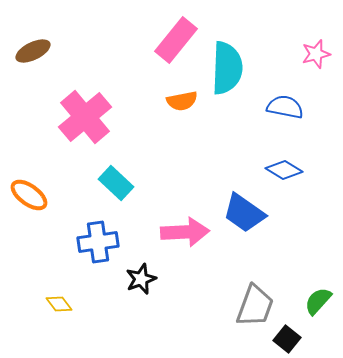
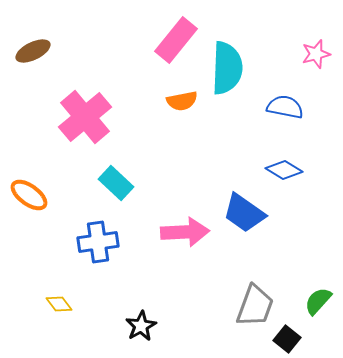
black star: moved 47 px down; rotated 8 degrees counterclockwise
